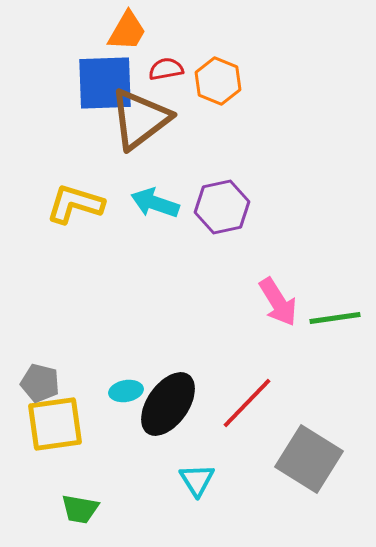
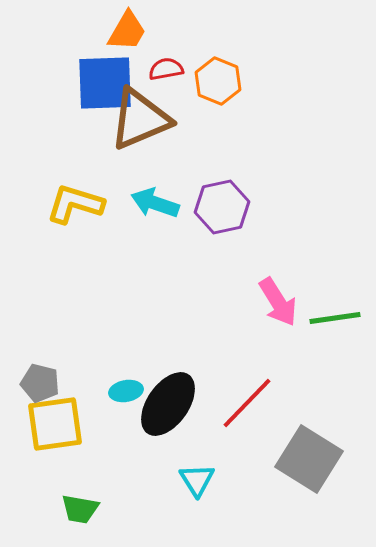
brown triangle: rotated 14 degrees clockwise
